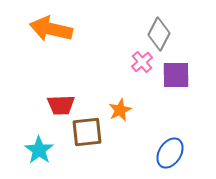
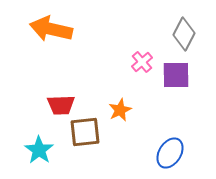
gray diamond: moved 25 px right
brown square: moved 2 px left
